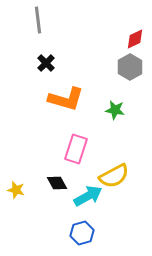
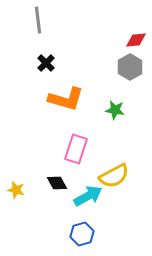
red diamond: moved 1 px right, 1 px down; rotated 20 degrees clockwise
blue hexagon: moved 1 px down
